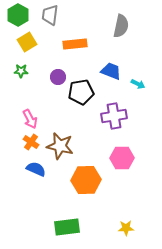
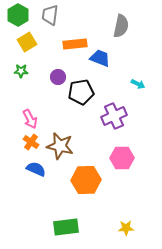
blue trapezoid: moved 11 px left, 13 px up
purple cross: rotated 15 degrees counterclockwise
green rectangle: moved 1 px left
